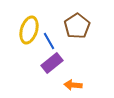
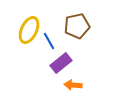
brown pentagon: rotated 20 degrees clockwise
yellow ellipse: rotated 8 degrees clockwise
purple rectangle: moved 9 px right
